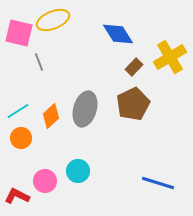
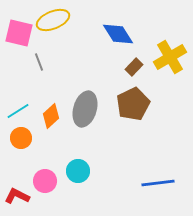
blue line: rotated 24 degrees counterclockwise
